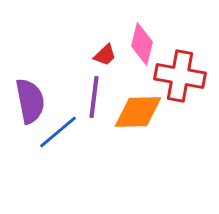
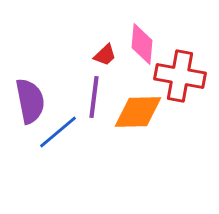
pink diamond: rotated 9 degrees counterclockwise
